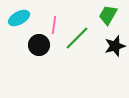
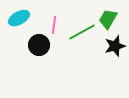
green trapezoid: moved 4 px down
green line: moved 5 px right, 6 px up; rotated 16 degrees clockwise
